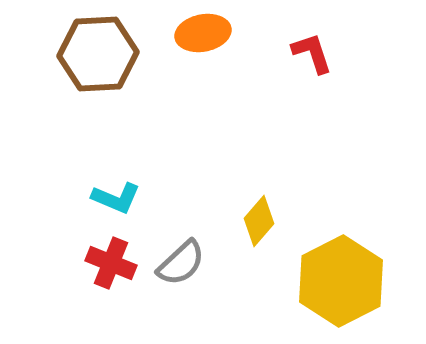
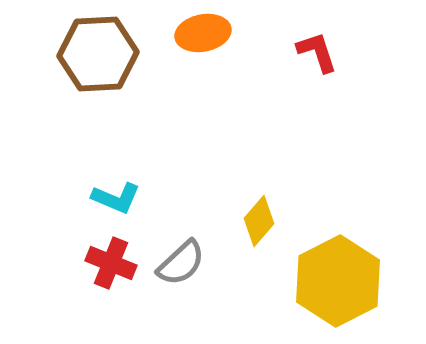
red L-shape: moved 5 px right, 1 px up
yellow hexagon: moved 3 px left
